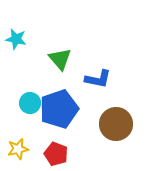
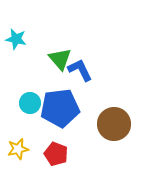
blue L-shape: moved 18 px left, 9 px up; rotated 128 degrees counterclockwise
blue pentagon: moved 1 px right, 1 px up; rotated 12 degrees clockwise
brown circle: moved 2 px left
